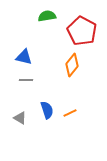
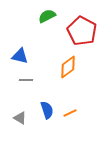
green semicircle: rotated 18 degrees counterclockwise
blue triangle: moved 4 px left, 1 px up
orange diamond: moved 4 px left, 2 px down; rotated 15 degrees clockwise
